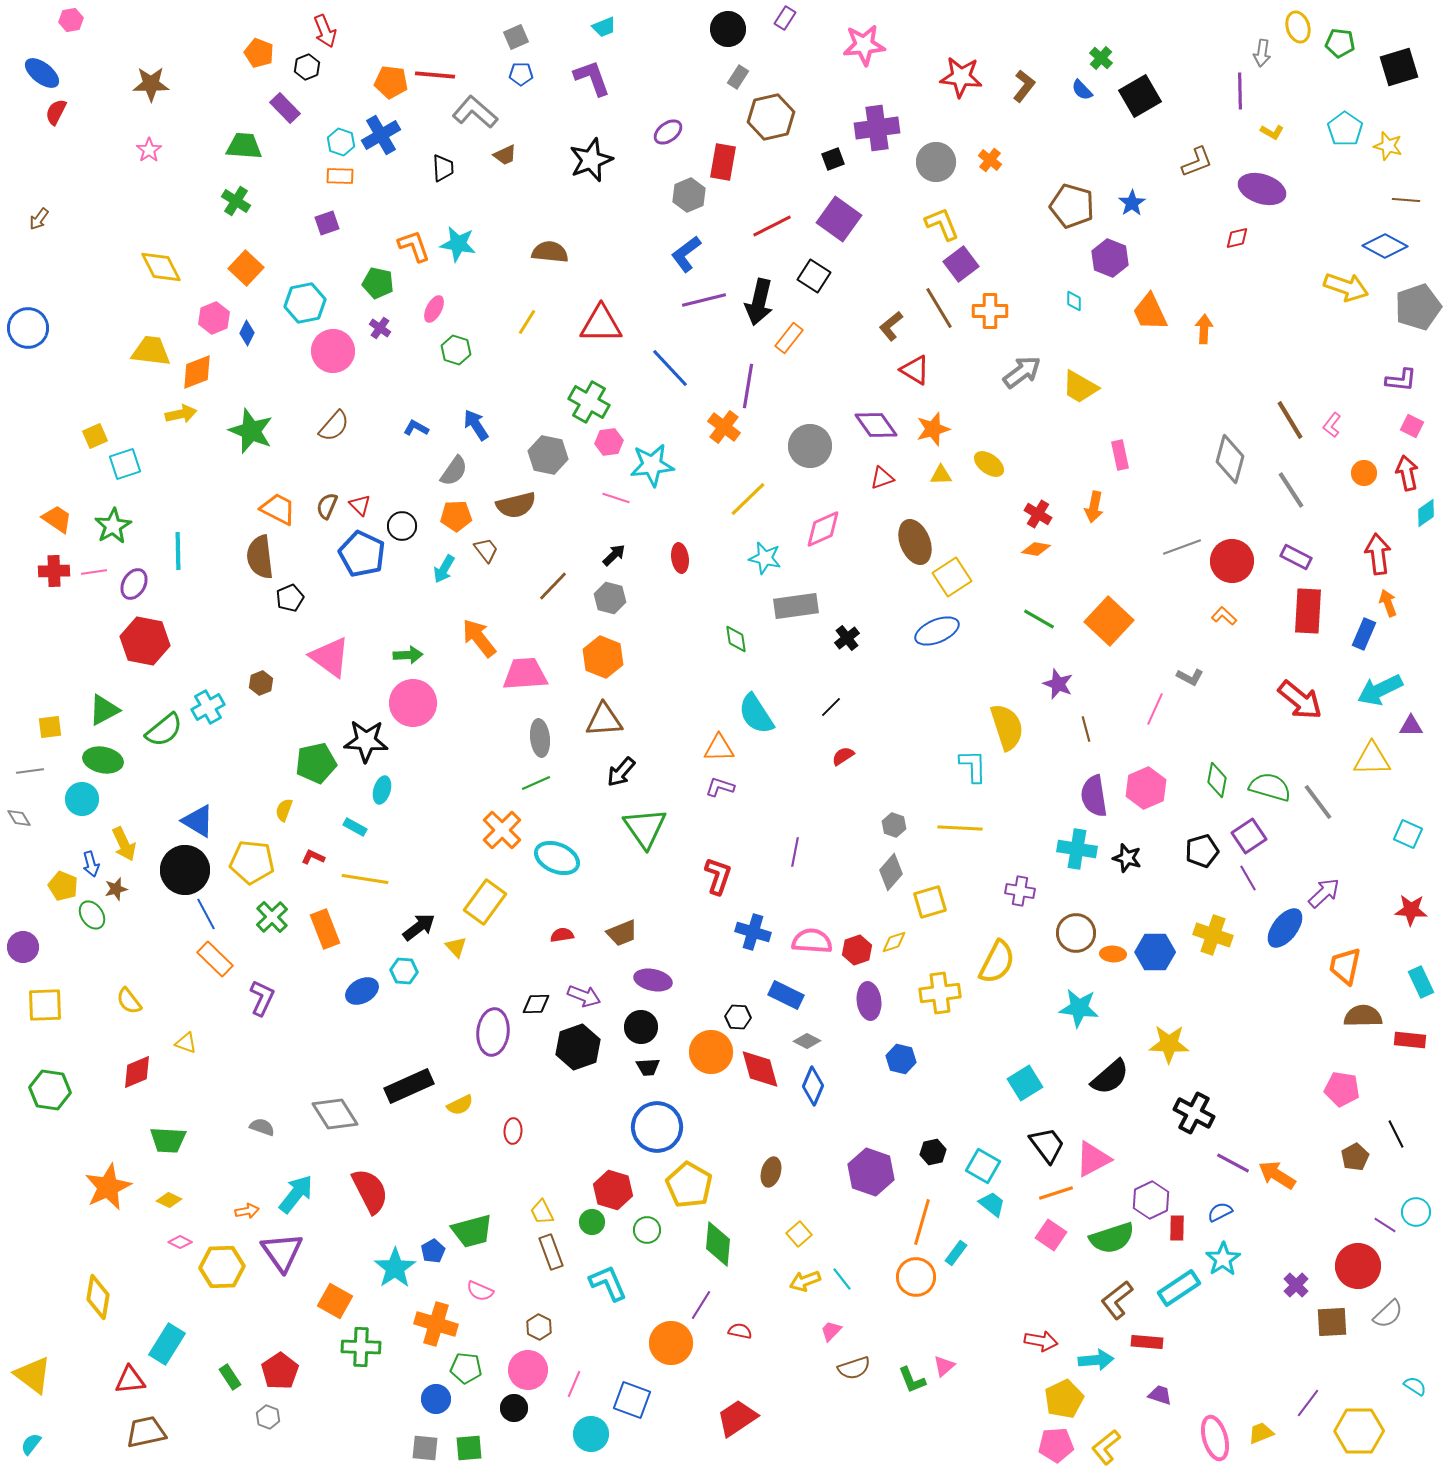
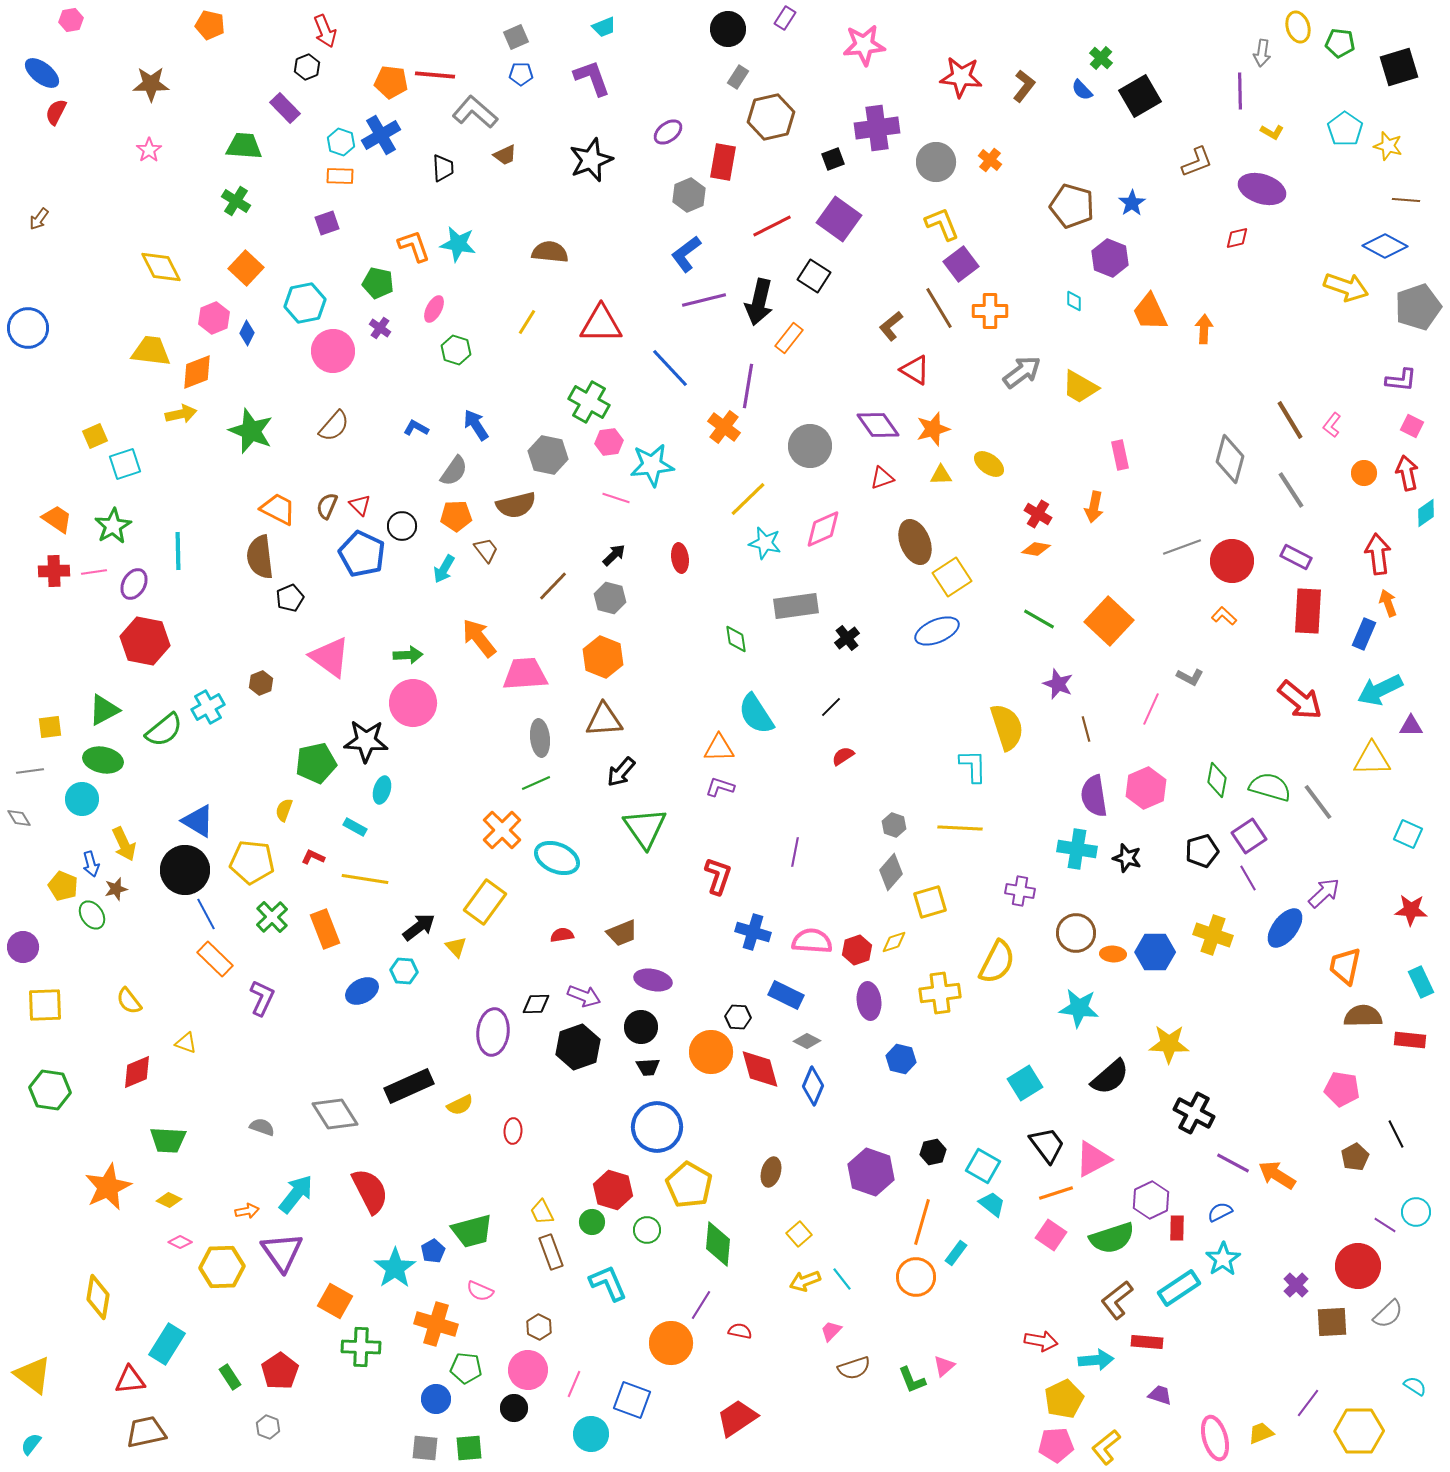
orange pentagon at (259, 53): moved 49 px left, 28 px up; rotated 8 degrees counterclockwise
purple diamond at (876, 425): moved 2 px right
cyan star at (765, 558): moved 15 px up
pink line at (1155, 709): moved 4 px left
gray hexagon at (268, 1417): moved 10 px down
